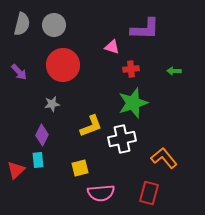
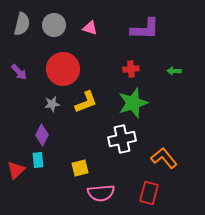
pink triangle: moved 22 px left, 19 px up
red circle: moved 4 px down
yellow L-shape: moved 5 px left, 24 px up
